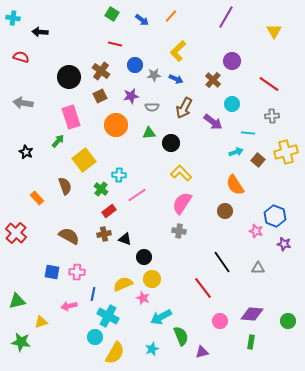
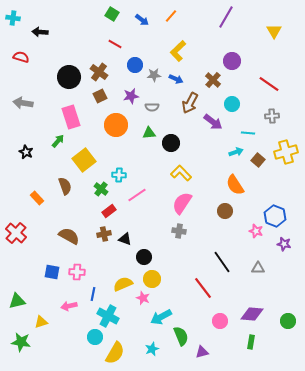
red line at (115, 44): rotated 16 degrees clockwise
brown cross at (101, 71): moved 2 px left, 1 px down
brown arrow at (184, 108): moved 6 px right, 5 px up
